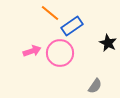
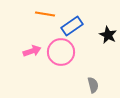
orange line: moved 5 px left, 1 px down; rotated 30 degrees counterclockwise
black star: moved 8 px up
pink circle: moved 1 px right, 1 px up
gray semicircle: moved 2 px left, 1 px up; rotated 49 degrees counterclockwise
